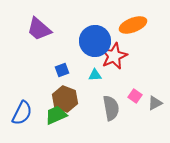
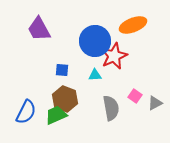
purple trapezoid: rotated 20 degrees clockwise
blue square: rotated 24 degrees clockwise
blue semicircle: moved 4 px right, 1 px up
